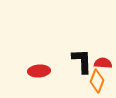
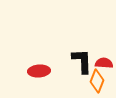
red semicircle: moved 1 px right
